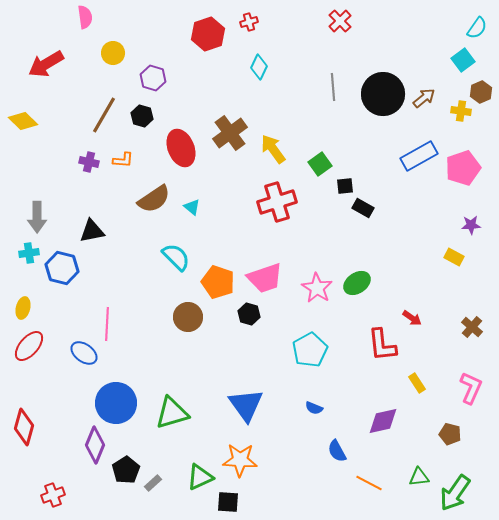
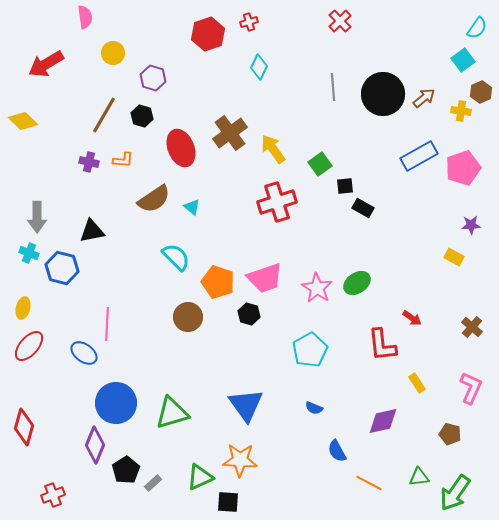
cyan cross at (29, 253): rotated 30 degrees clockwise
